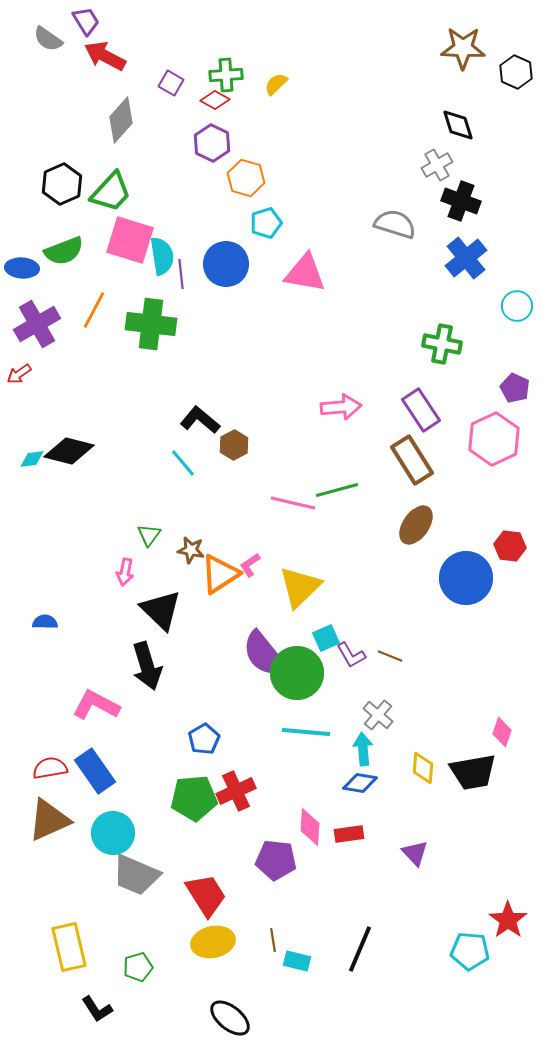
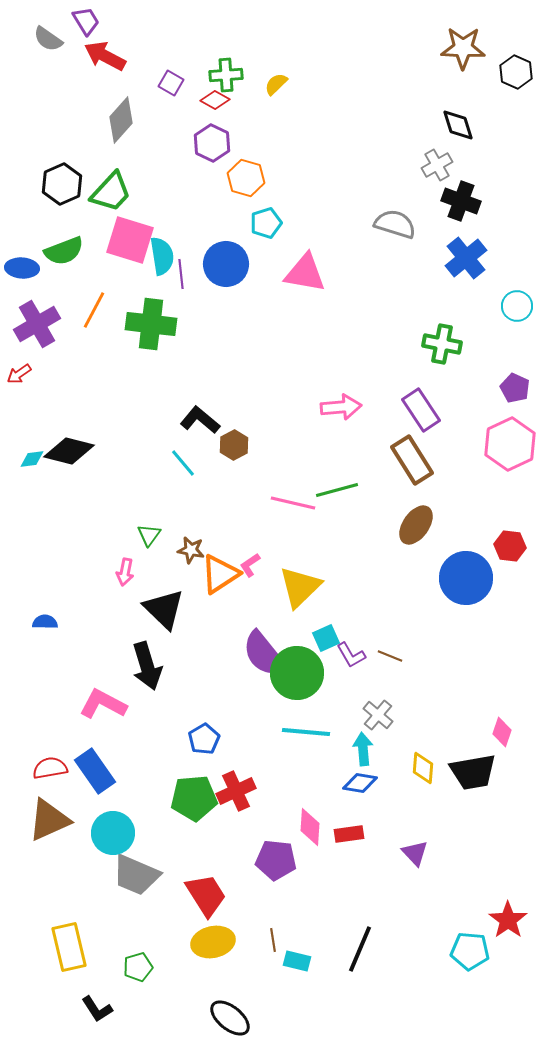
pink hexagon at (494, 439): moved 16 px right, 5 px down
black triangle at (161, 610): moved 3 px right, 1 px up
pink L-shape at (96, 705): moved 7 px right, 1 px up
